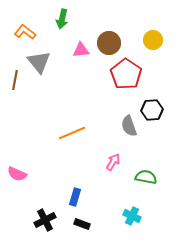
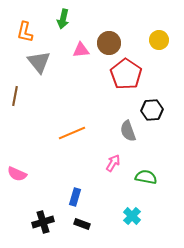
green arrow: moved 1 px right
orange L-shape: rotated 115 degrees counterclockwise
yellow circle: moved 6 px right
brown line: moved 16 px down
gray semicircle: moved 1 px left, 5 px down
pink arrow: moved 1 px down
cyan cross: rotated 18 degrees clockwise
black cross: moved 2 px left, 2 px down; rotated 10 degrees clockwise
